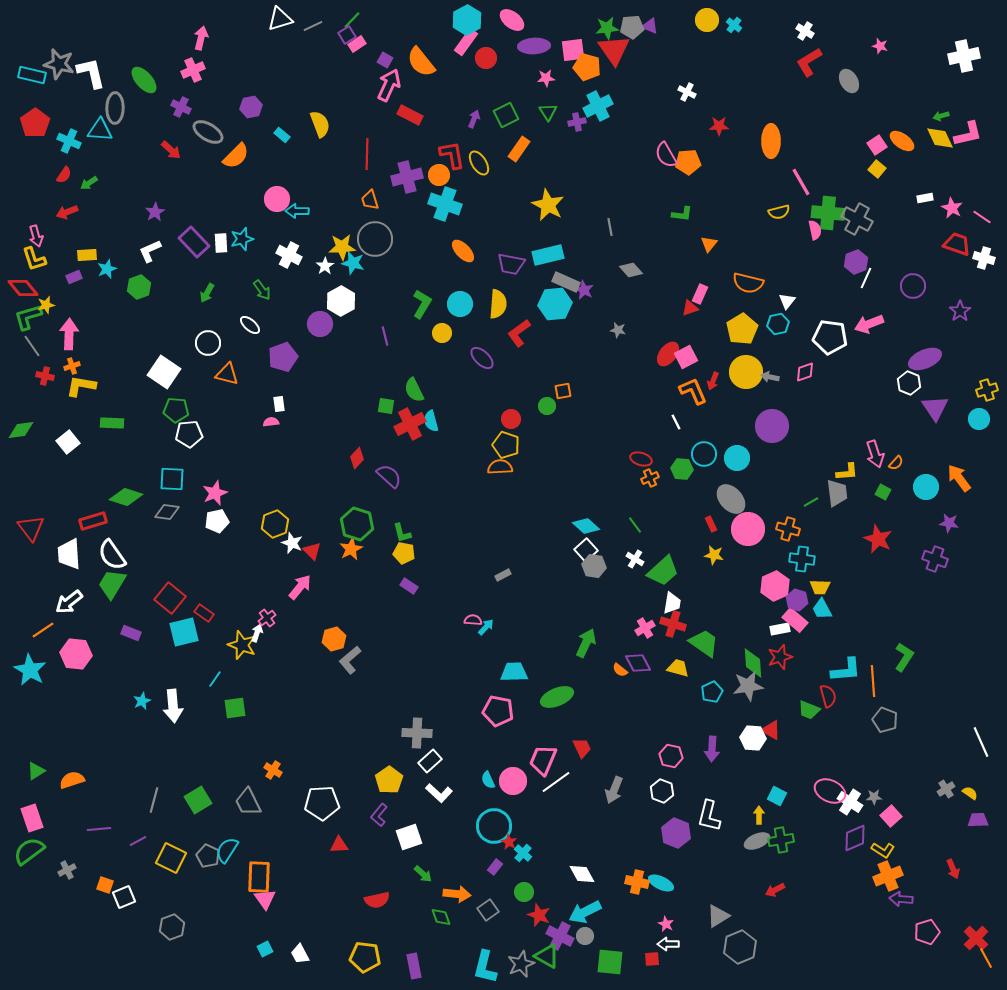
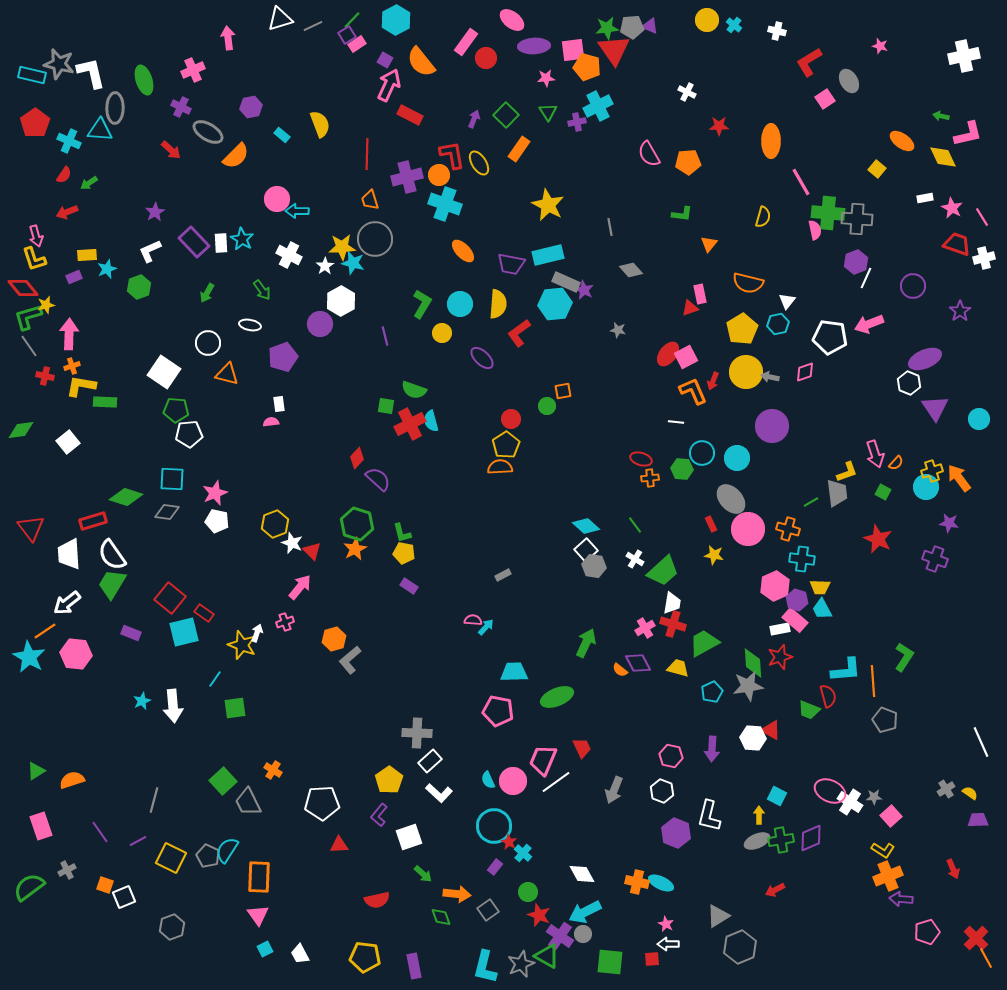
cyan hexagon at (467, 20): moved 71 px left
white cross at (805, 31): moved 28 px left; rotated 18 degrees counterclockwise
pink arrow at (201, 38): moved 27 px right; rotated 20 degrees counterclockwise
green ellipse at (144, 80): rotated 24 degrees clockwise
green square at (506, 115): rotated 20 degrees counterclockwise
green arrow at (941, 116): rotated 28 degrees clockwise
yellow diamond at (940, 138): moved 3 px right, 19 px down
pink square at (877, 145): moved 52 px left, 46 px up
pink semicircle at (666, 155): moved 17 px left, 1 px up
yellow semicircle at (779, 212): moved 16 px left, 5 px down; rotated 60 degrees counterclockwise
pink line at (982, 217): rotated 24 degrees clockwise
gray cross at (857, 219): rotated 24 degrees counterclockwise
cyan star at (242, 239): rotated 25 degrees counterclockwise
white cross at (984, 258): rotated 30 degrees counterclockwise
pink rectangle at (700, 294): rotated 36 degrees counterclockwise
white ellipse at (250, 325): rotated 30 degrees counterclockwise
gray line at (32, 346): moved 3 px left
green semicircle at (414, 390): rotated 45 degrees counterclockwise
yellow cross at (987, 390): moved 55 px left, 81 px down
white line at (676, 422): rotated 56 degrees counterclockwise
green rectangle at (112, 423): moved 7 px left, 21 px up
yellow pentagon at (506, 445): rotated 20 degrees clockwise
cyan circle at (704, 454): moved 2 px left, 1 px up
yellow L-shape at (847, 472): rotated 15 degrees counterclockwise
purple semicircle at (389, 476): moved 11 px left, 3 px down
orange cross at (650, 478): rotated 18 degrees clockwise
white pentagon at (217, 521): rotated 25 degrees clockwise
orange star at (351, 549): moved 4 px right
white arrow at (69, 602): moved 2 px left, 1 px down
pink cross at (267, 618): moved 18 px right, 4 px down; rotated 18 degrees clockwise
orange line at (43, 630): moved 2 px right, 1 px down
green trapezoid at (704, 643): rotated 64 degrees counterclockwise
cyan star at (30, 670): moved 1 px left, 13 px up
green square at (198, 800): moved 25 px right, 19 px up; rotated 12 degrees counterclockwise
pink rectangle at (32, 818): moved 9 px right, 8 px down
purple line at (99, 829): moved 1 px right, 3 px down; rotated 60 degrees clockwise
purple diamond at (855, 838): moved 44 px left
green semicircle at (29, 851): moved 36 px down
green circle at (524, 892): moved 4 px right
pink triangle at (265, 899): moved 7 px left, 16 px down
purple cross at (560, 936): rotated 8 degrees clockwise
gray circle at (585, 936): moved 2 px left, 2 px up
